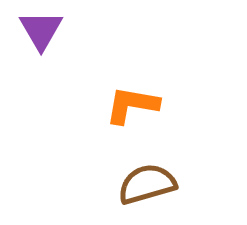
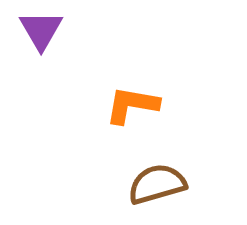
brown semicircle: moved 10 px right
